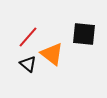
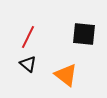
red line: rotated 15 degrees counterclockwise
orange triangle: moved 14 px right, 21 px down
